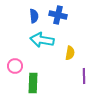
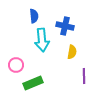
blue cross: moved 7 px right, 11 px down
cyan arrow: rotated 105 degrees counterclockwise
yellow semicircle: moved 2 px right, 1 px up
pink circle: moved 1 px right, 1 px up
green rectangle: rotated 66 degrees clockwise
